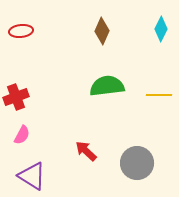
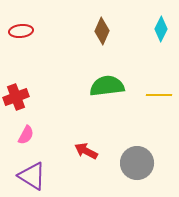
pink semicircle: moved 4 px right
red arrow: rotated 15 degrees counterclockwise
